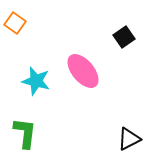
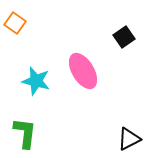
pink ellipse: rotated 9 degrees clockwise
